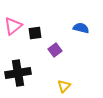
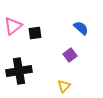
blue semicircle: rotated 28 degrees clockwise
purple square: moved 15 px right, 5 px down
black cross: moved 1 px right, 2 px up
